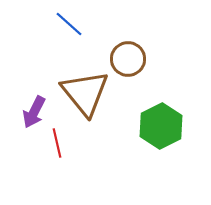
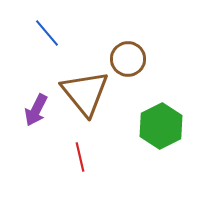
blue line: moved 22 px left, 9 px down; rotated 8 degrees clockwise
purple arrow: moved 2 px right, 2 px up
red line: moved 23 px right, 14 px down
